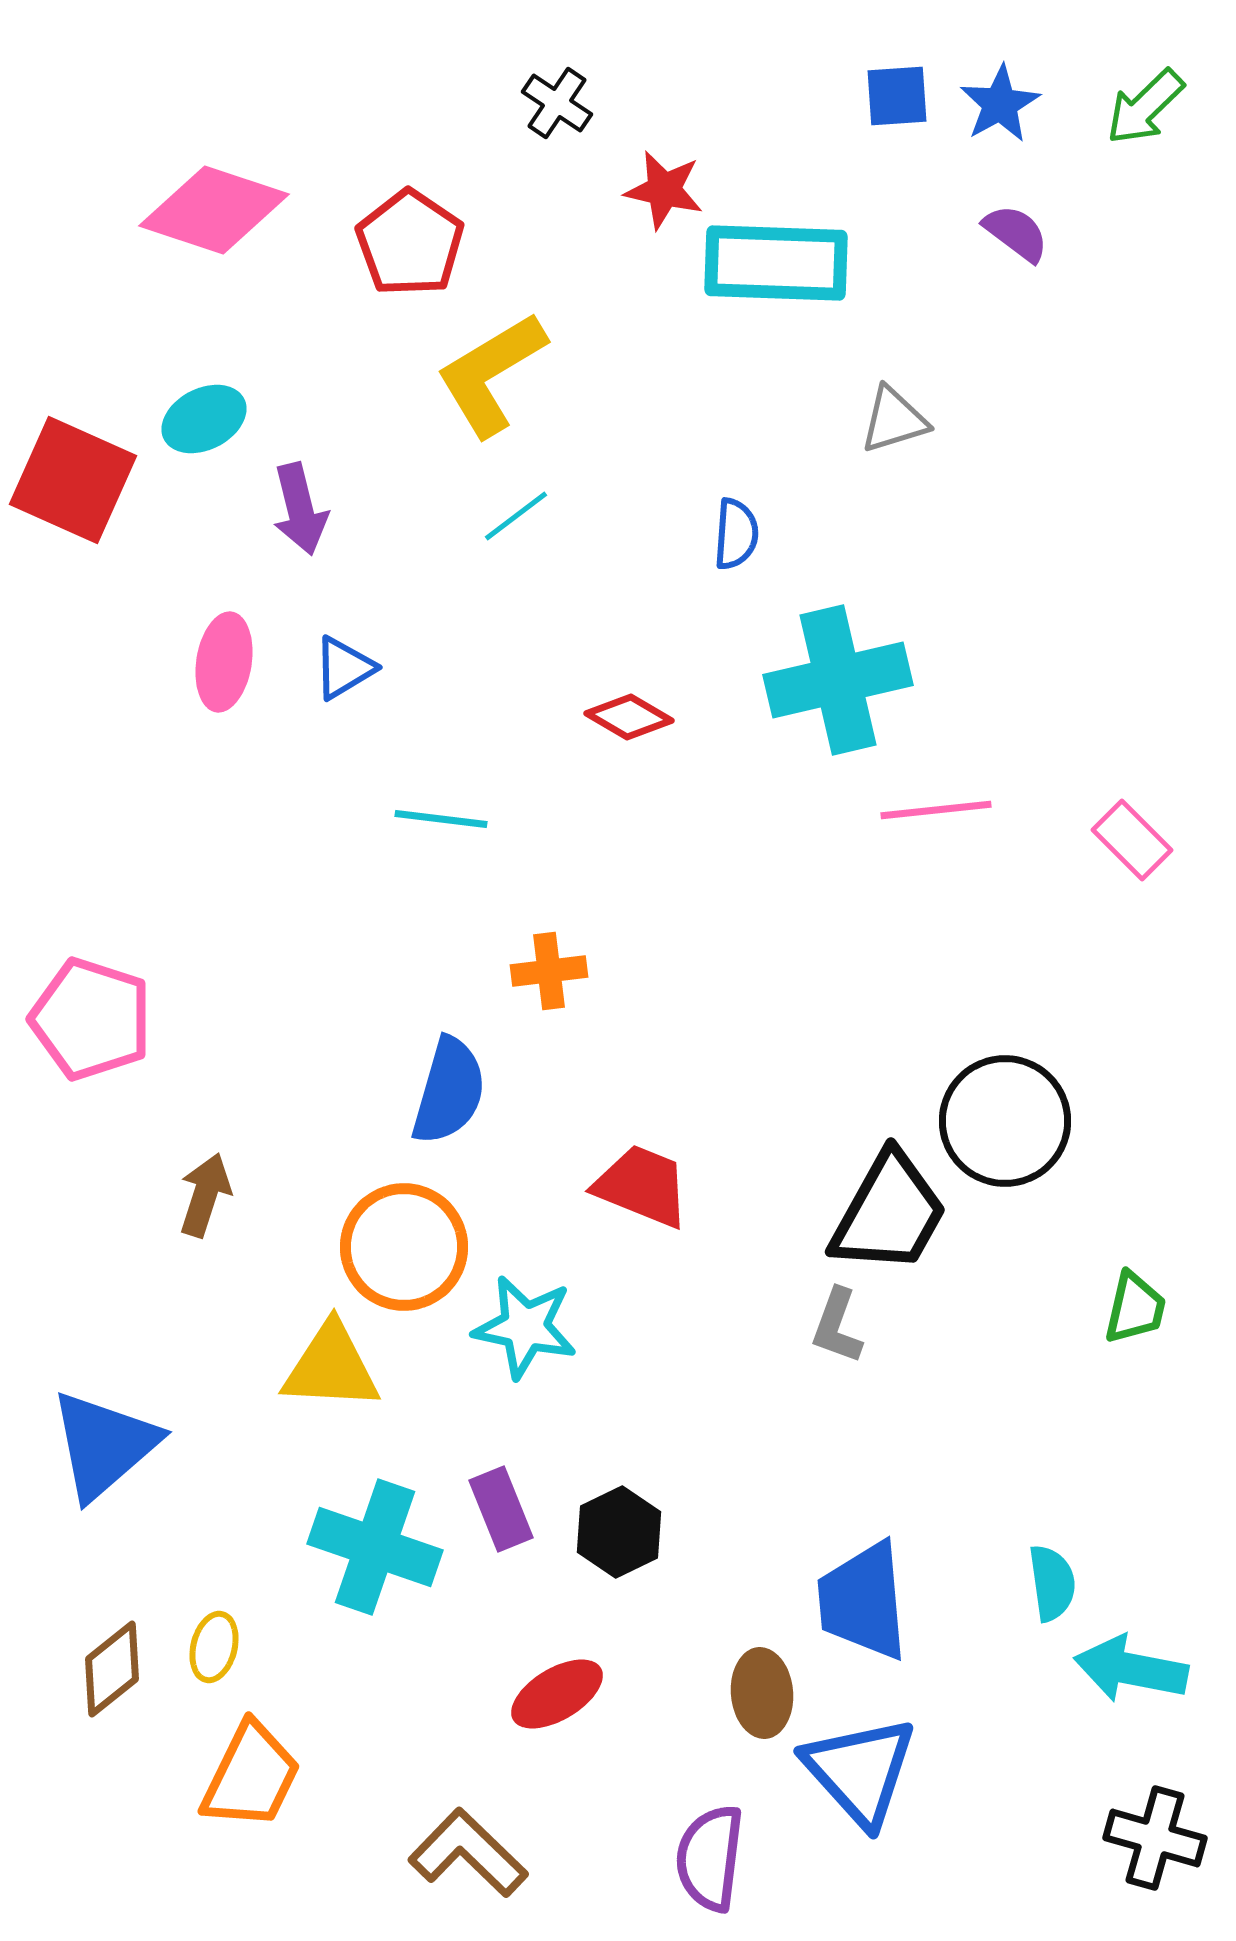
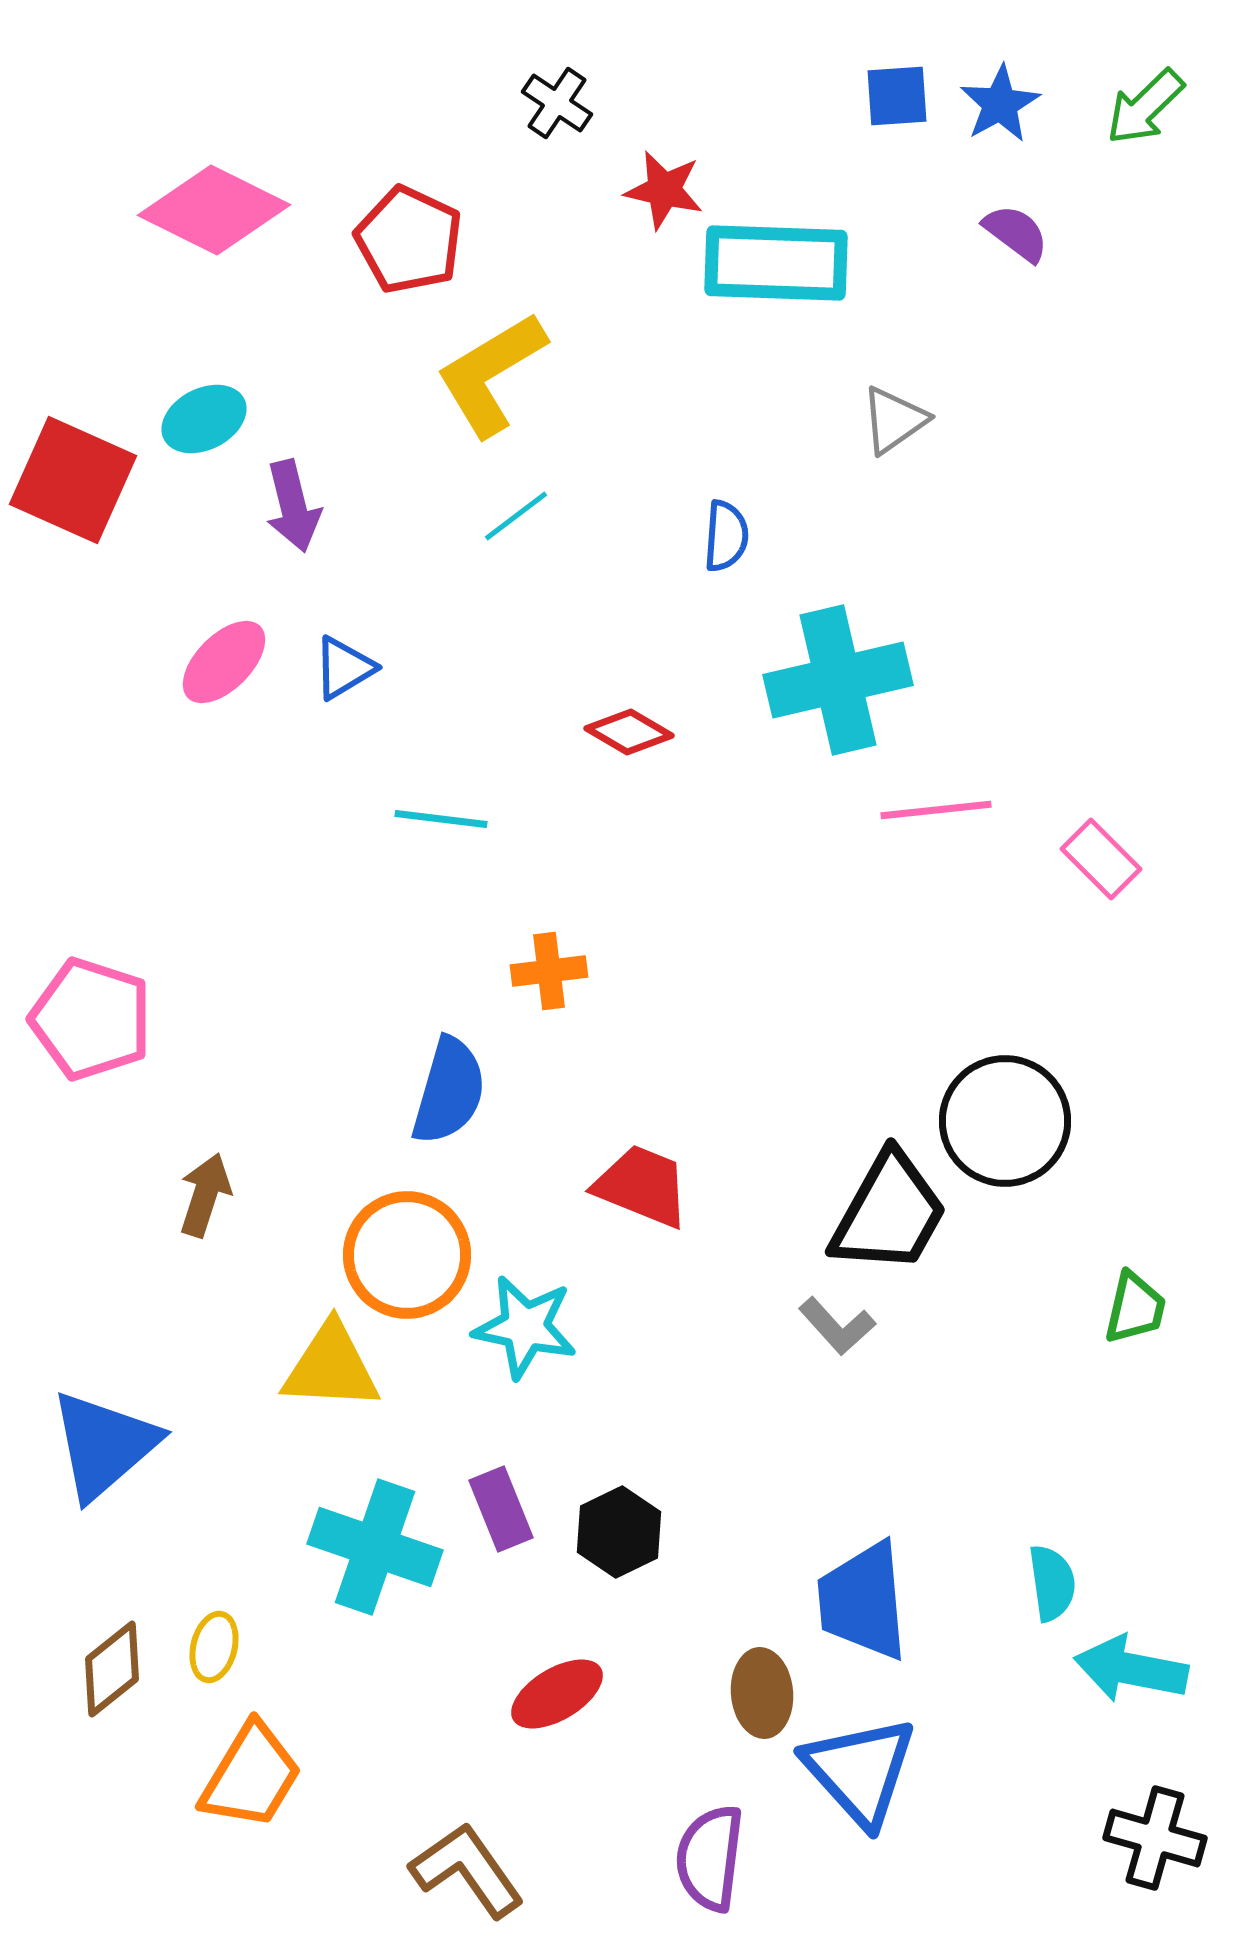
pink diamond at (214, 210): rotated 8 degrees clockwise
red pentagon at (410, 243): moved 1 px left, 3 px up; rotated 9 degrees counterclockwise
gray triangle at (894, 420): rotated 18 degrees counterclockwise
purple arrow at (300, 509): moved 7 px left, 3 px up
blue semicircle at (736, 534): moved 10 px left, 2 px down
pink ellipse at (224, 662): rotated 36 degrees clockwise
red diamond at (629, 717): moved 15 px down
pink rectangle at (1132, 840): moved 31 px left, 19 px down
orange circle at (404, 1247): moved 3 px right, 8 px down
gray L-shape at (837, 1326): rotated 62 degrees counterclockwise
orange trapezoid at (251, 1776): rotated 5 degrees clockwise
brown L-shape at (468, 1853): moved 1 px left, 17 px down; rotated 11 degrees clockwise
